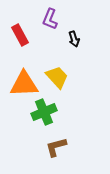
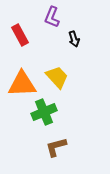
purple L-shape: moved 2 px right, 2 px up
orange triangle: moved 2 px left
